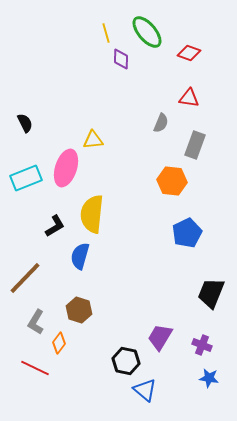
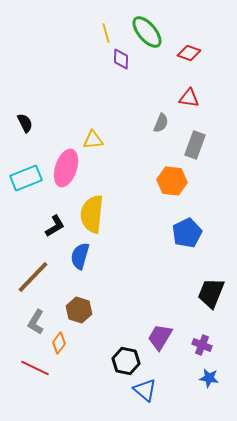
brown line: moved 8 px right, 1 px up
